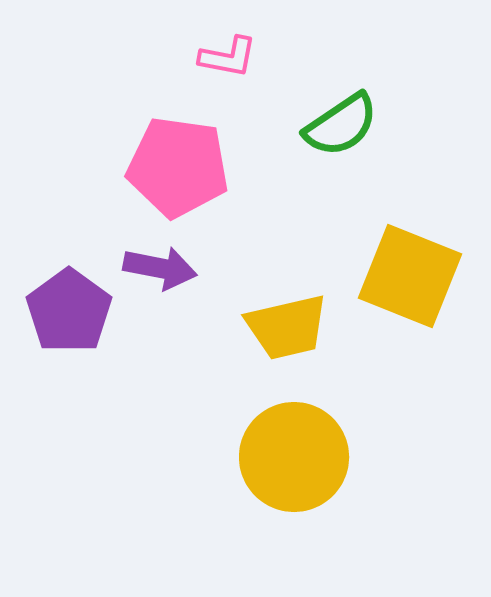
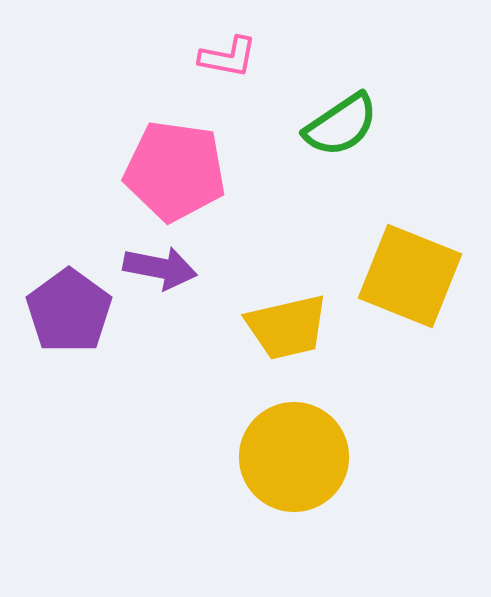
pink pentagon: moved 3 px left, 4 px down
